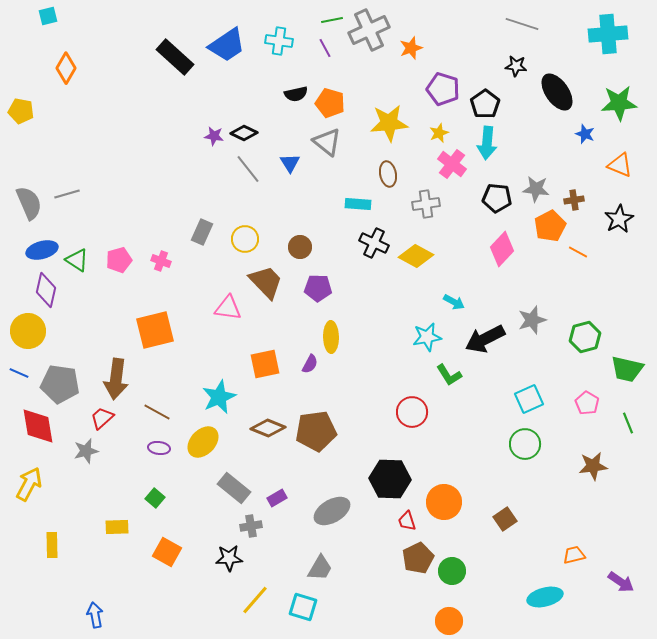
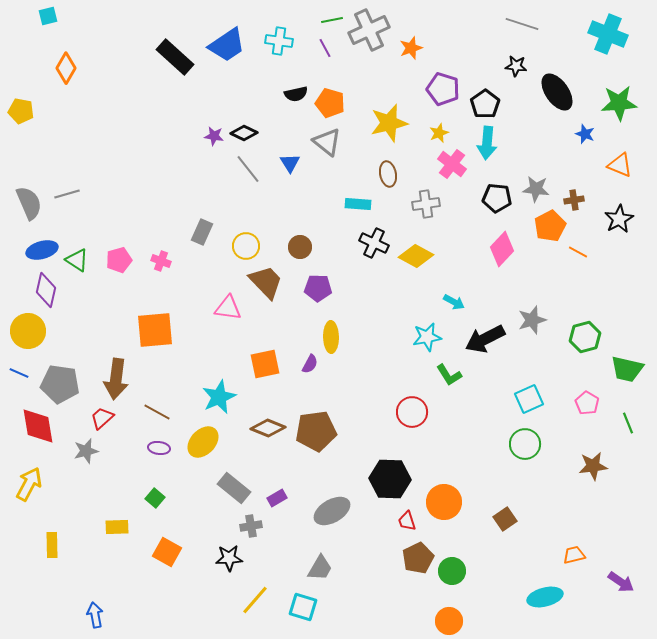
cyan cross at (608, 34): rotated 27 degrees clockwise
yellow star at (389, 123): rotated 9 degrees counterclockwise
yellow circle at (245, 239): moved 1 px right, 7 px down
orange square at (155, 330): rotated 9 degrees clockwise
